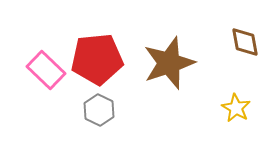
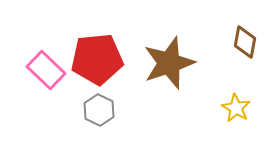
brown diamond: rotated 20 degrees clockwise
